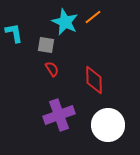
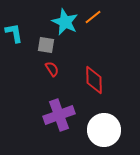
white circle: moved 4 px left, 5 px down
